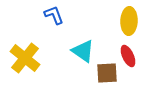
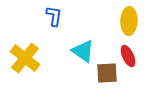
blue L-shape: moved 1 px down; rotated 30 degrees clockwise
